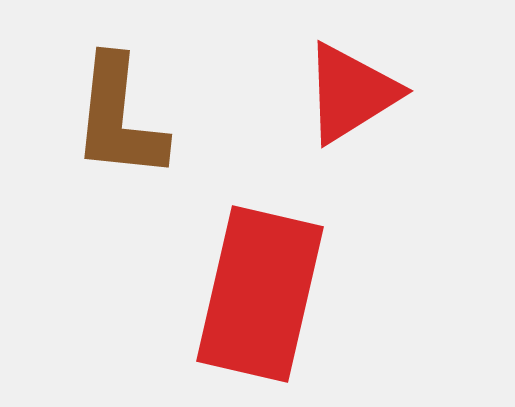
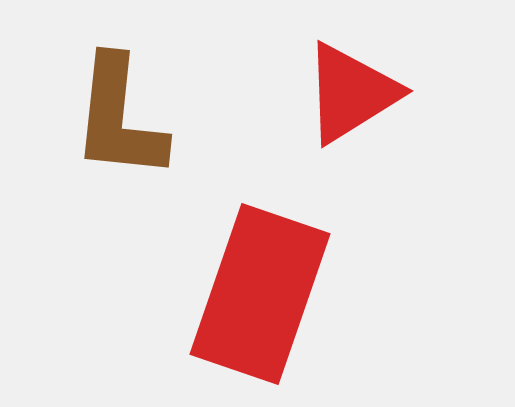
red rectangle: rotated 6 degrees clockwise
